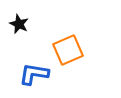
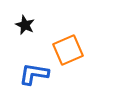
black star: moved 6 px right, 1 px down
